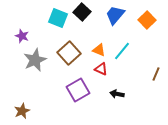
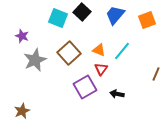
orange square: rotated 24 degrees clockwise
red triangle: rotated 40 degrees clockwise
purple square: moved 7 px right, 3 px up
